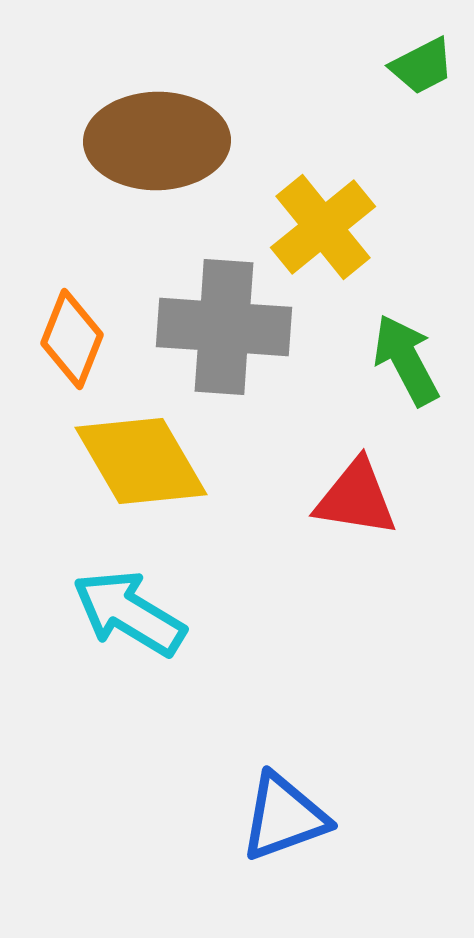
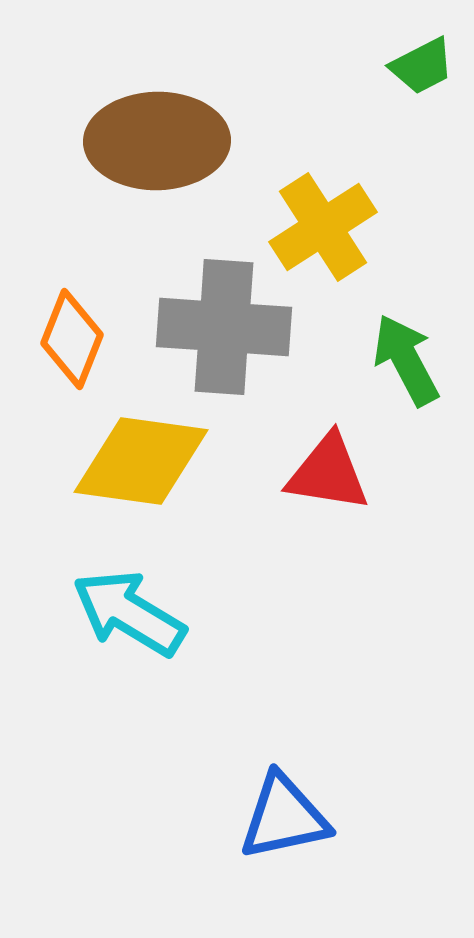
yellow cross: rotated 6 degrees clockwise
yellow diamond: rotated 52 degrees counterclockwise
red triangle: moved 28 px left, 25 px up
blue triangle: rotated 8 degrees clockwise
